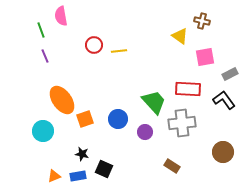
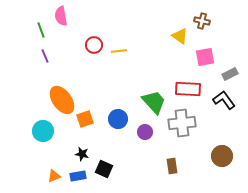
brown circle: moved 1 px left, 4 px down
brown rectangle: rotated 49 degrees clockwise
